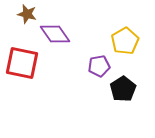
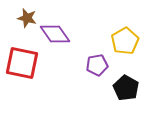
brown star: moved 4 px down
purple pentagon: moved 2 px left, 1 px up
black pentagon: moved 3 px right, 1 px up; rotated 10 degrees counterclockwise
